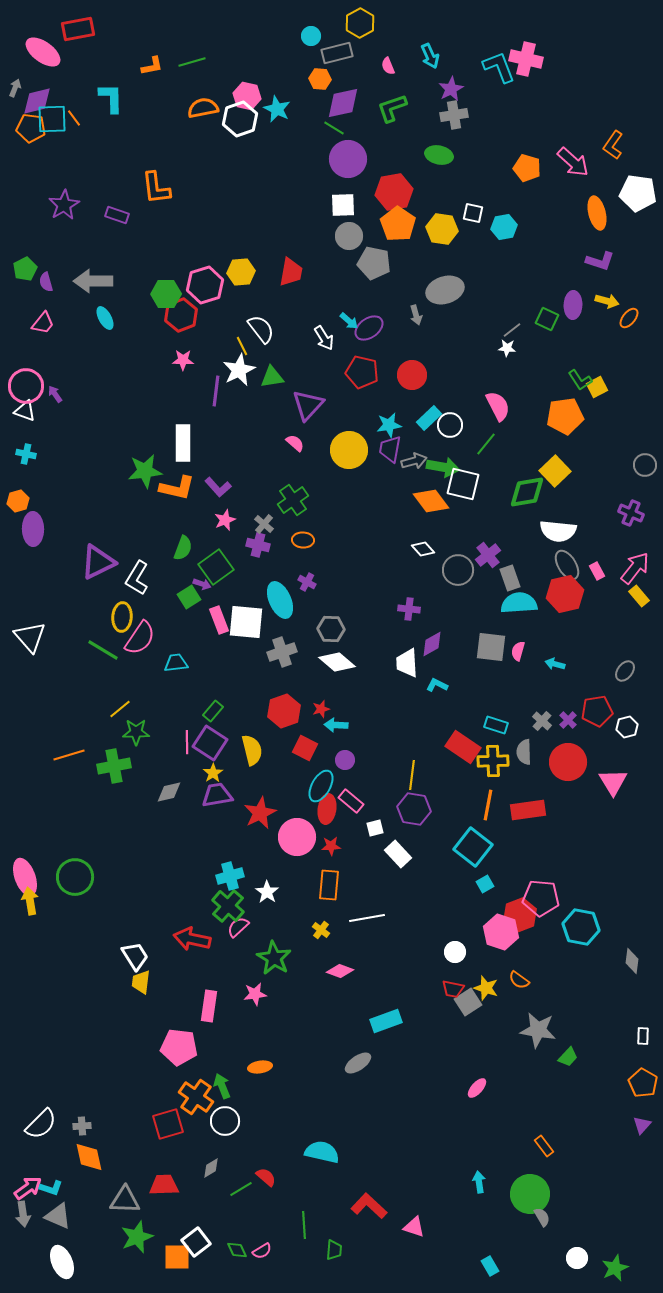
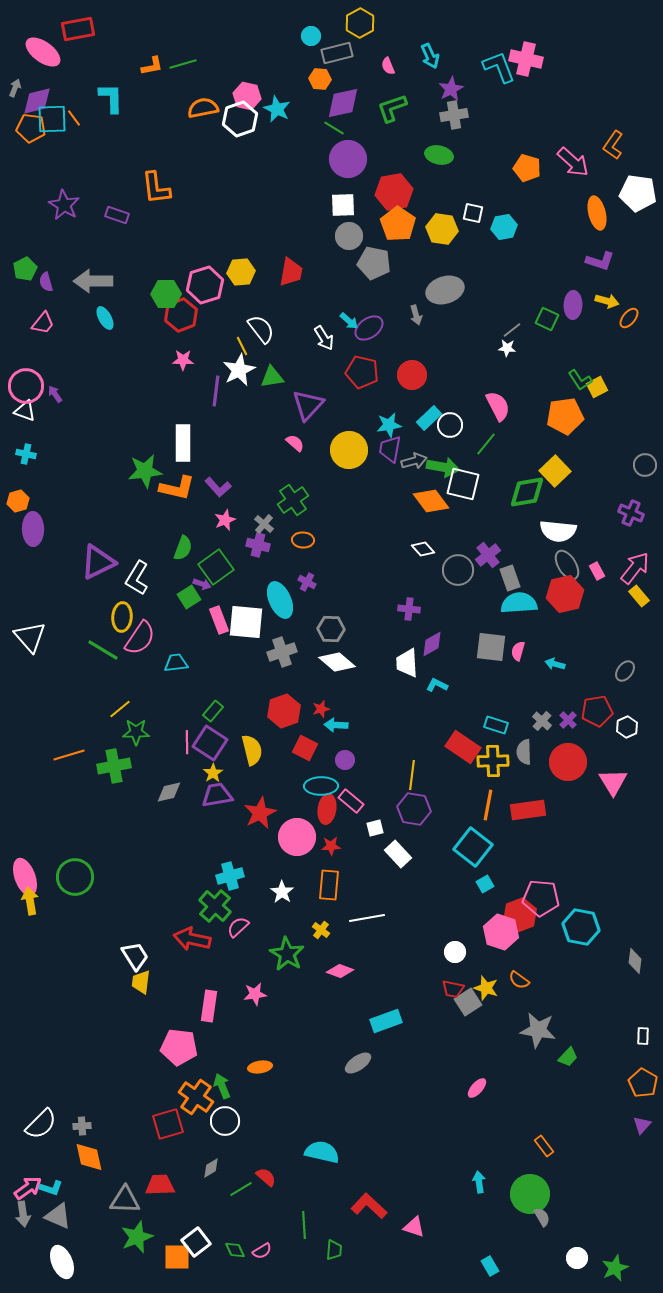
green line at (192, 62): moved 9 px left, 2 px down
purple star at (64, 205): rotated 12 degrees counterclockwise
white hexagon at (627, 727): rotated 10 degrees counterclockwise
cyan ellipse at (321, 786): rotated 60 degrees clockwise
white star at (267, 892): moved 15 px right
green cross at (228, 906): moved 13 px left
green star at (274, 958): moved 13 px right, 4 px up
gray diamond at (632, 961): moved 3 px right
red trapezoid at (164, 1185): moved 4 px left
green diamond at (237, 1250): moved 2 px left
